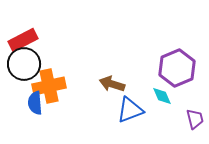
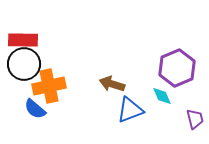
red rectangle: rotated 28 degrees clockwise
blue semicircle: moved 6 px down; rotated 45 degrees counterclockwise
